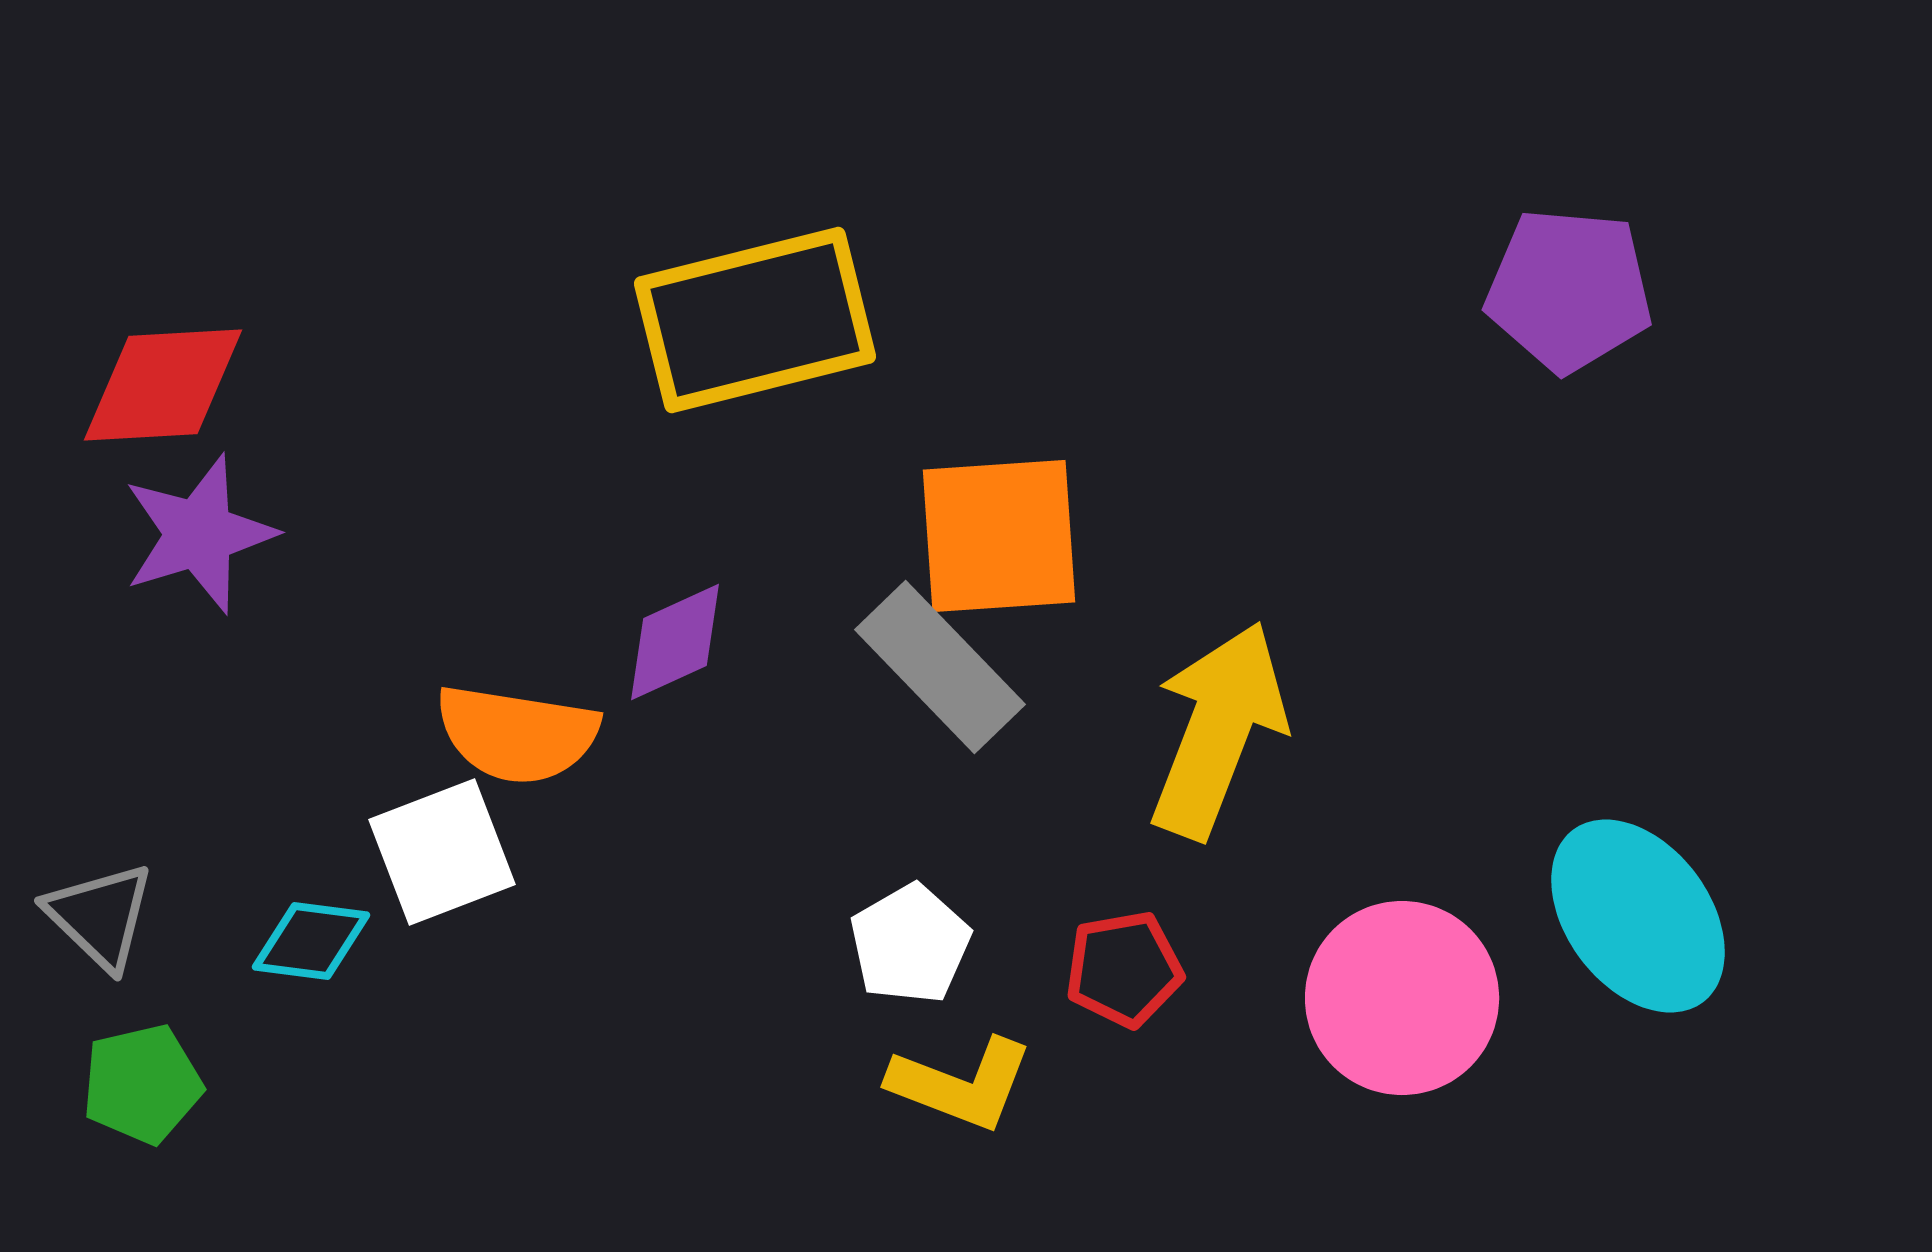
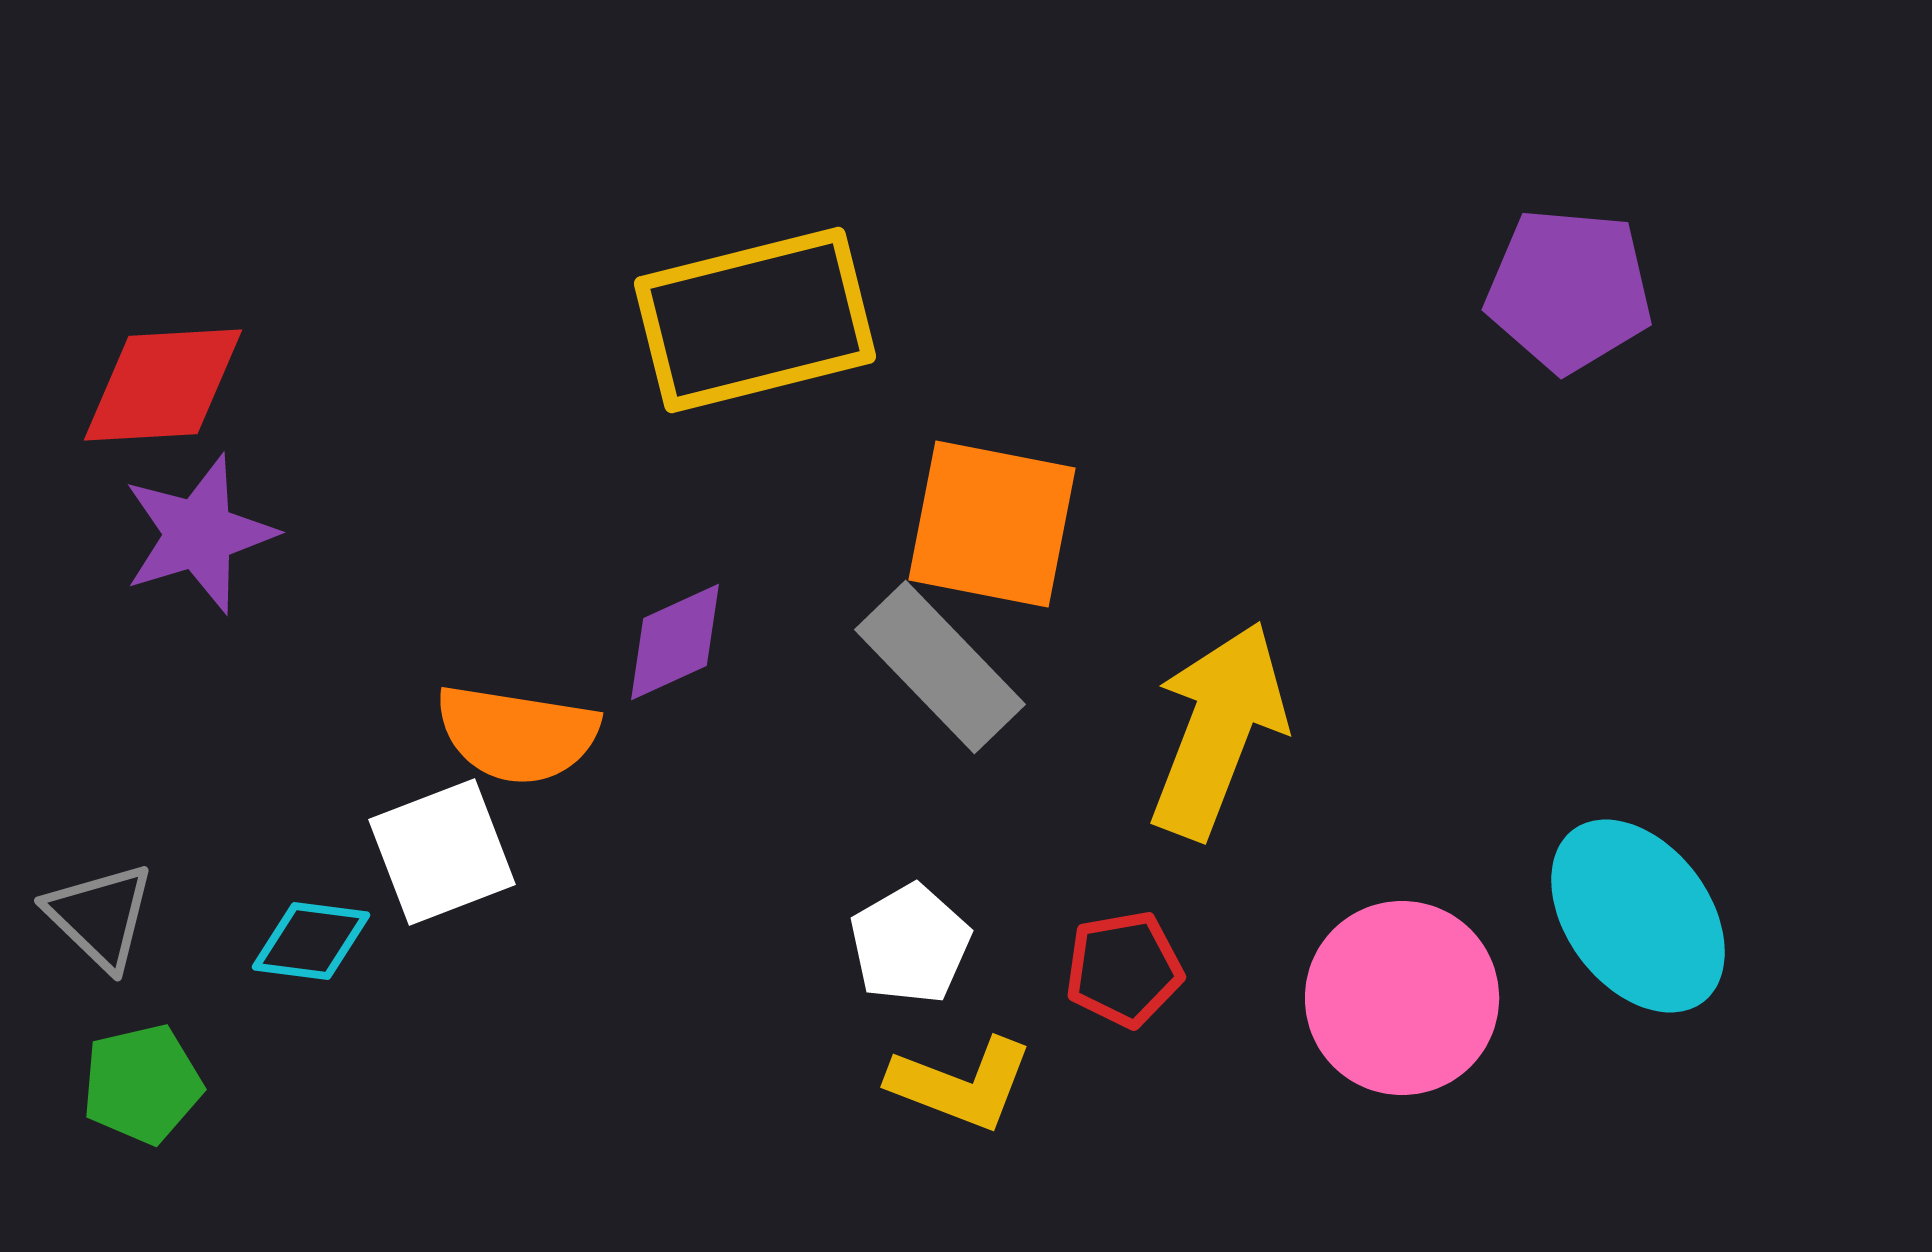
orange square: moved 7 px left, 12 px up; rotated 15 degrees clockwise
